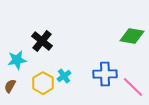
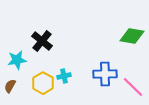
cyan cross: rotated 24 degrees clockwise
